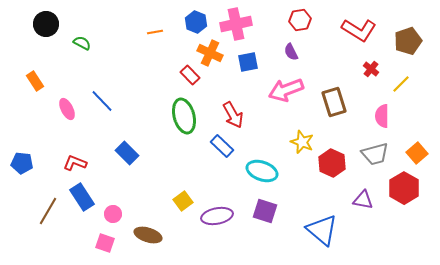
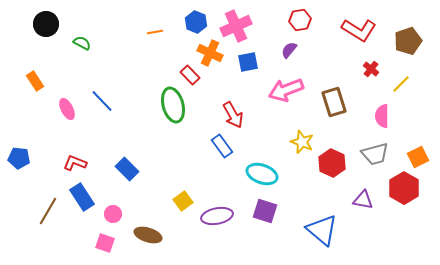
pink cross at (236, 24): moved 2 px down; rotated 12 degrees counterclockwise
purple semicircle at (291, 52): moved 2 px left, 2 px up; rotated 66 degrees clockwise
green ellipse at (184, 116): moved 11 px left, 11 px up
blue rectangle at (222, 146): rotated 10 degrees clockwise
blue rectangle at (127, 153): moved 16 px down
orange square at (417, 153): moved 1 px right, 4 px down; rotated 15 degrees clockwise
blue pentagon at (22, 163): moved 3 px left, 5 px up
cyan ellipse at (262, 171): moved 3 px down
